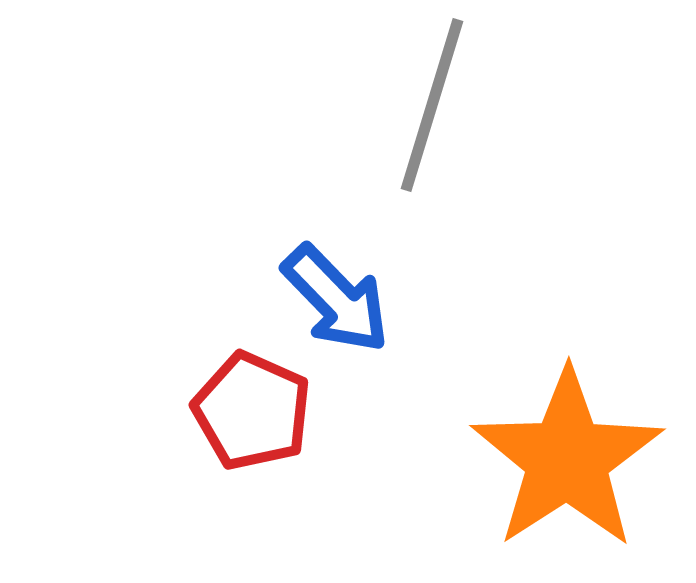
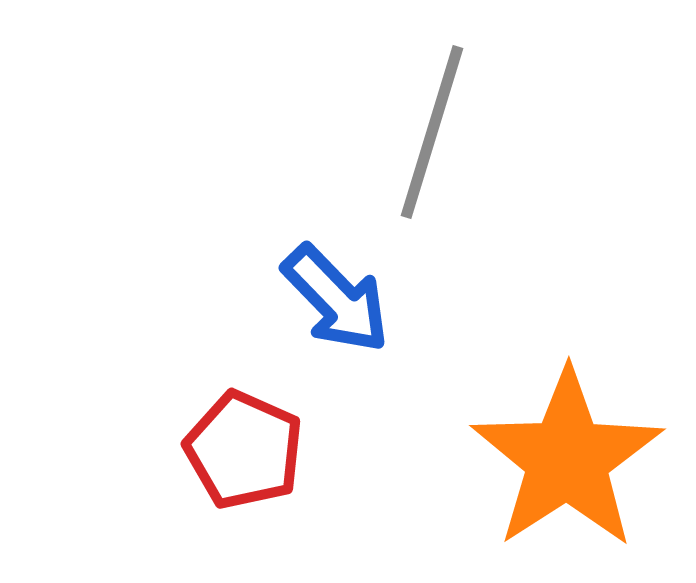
gray line: moved 27 px down
red pentagon: moved 8 px left, 39 px down
